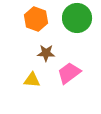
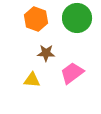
pink trapezoid: moved 3 px right
